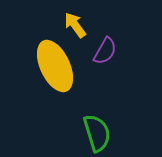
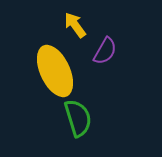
yellow ellipse: moved 5 px down
green semicircle: moved 19 px left, 15 px up
